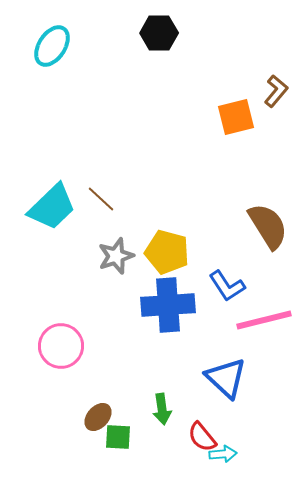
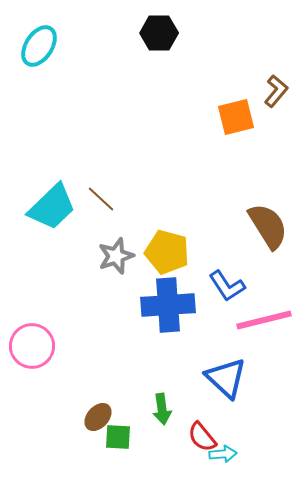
cyan ellipse: moved 13 px left
pink circle: moved 29 px left
